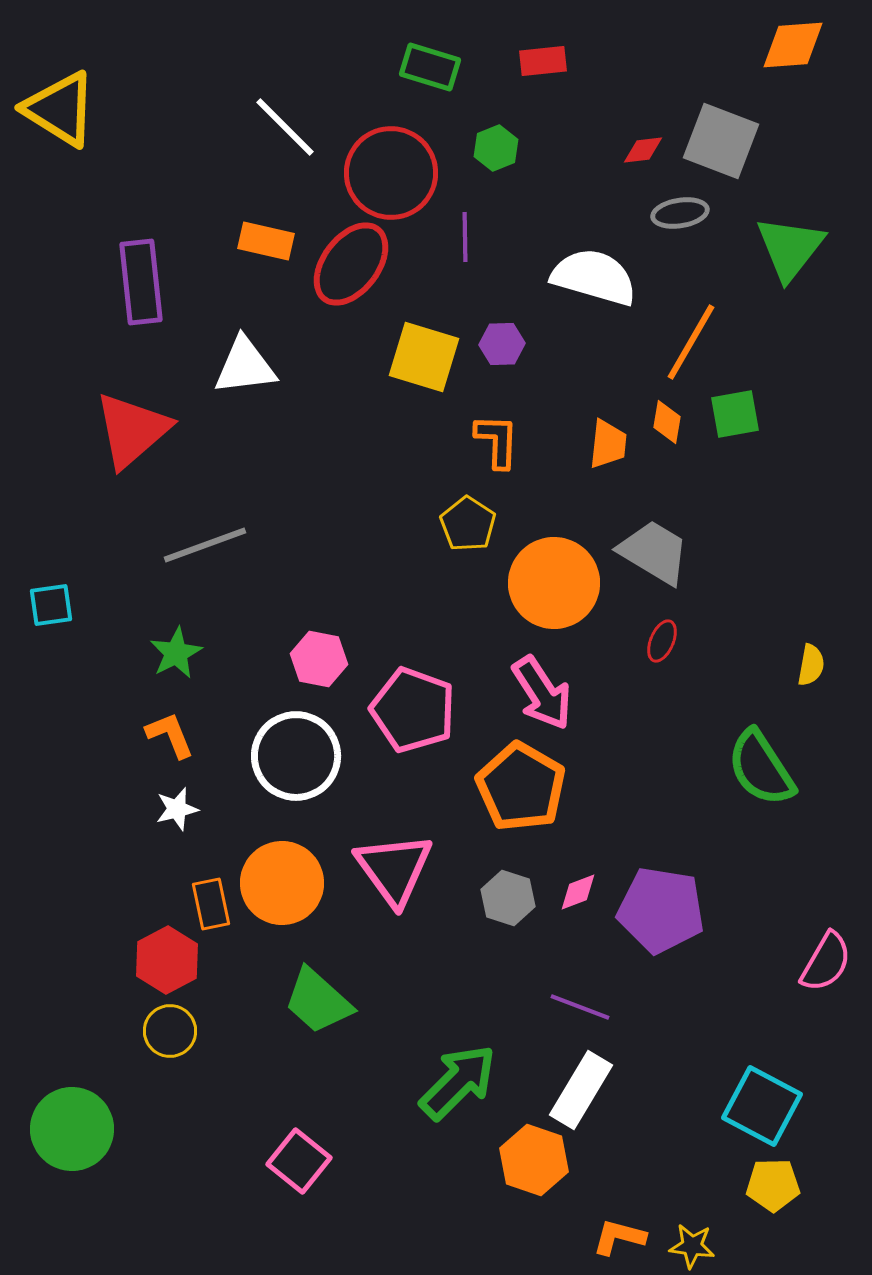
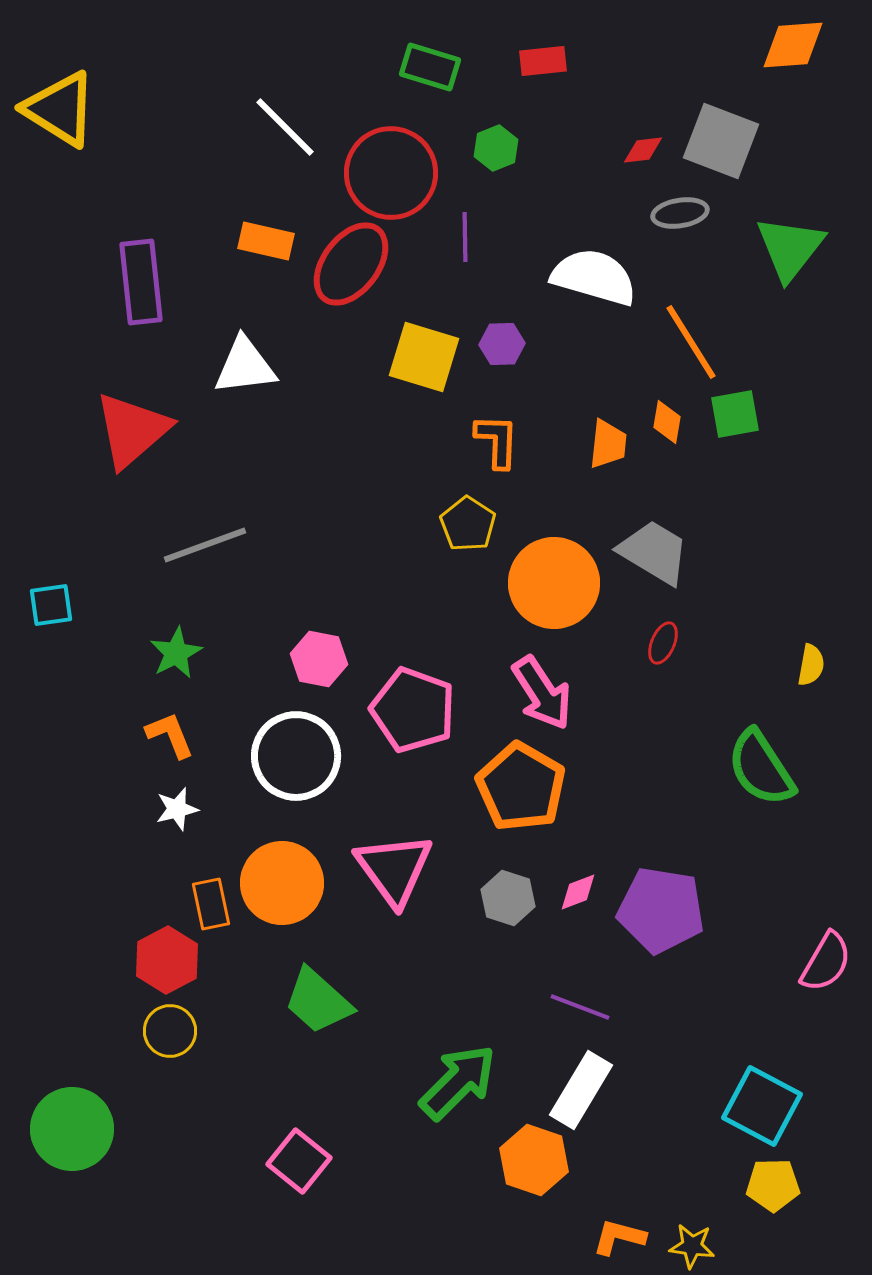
orange line at (691, 342): rotated 62 degrees counterclockwise
red ellipse at (662, 641): moved 1 px right, 2 px down
